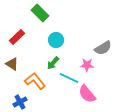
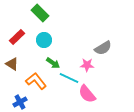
cyan circle: moved 12 px left
green arrow: rotated 96 degrees counterclockwise
orange L-shape: moved 1 px right
